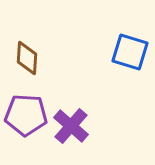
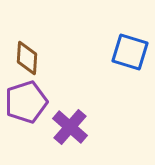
purple pentagon: moved 13 px up; rotated 21 degrees counterclockwise
purple cross: moved 1 px left, 1 px down
